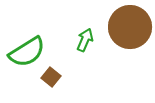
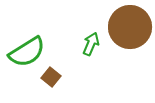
green arrow: moved 6 px right, 4 px down
